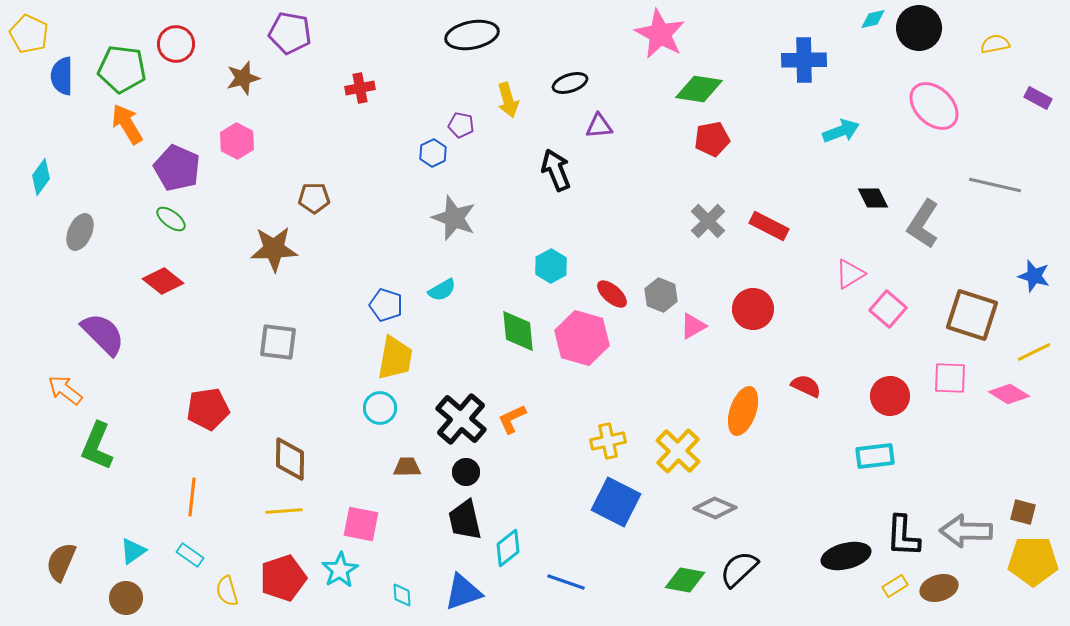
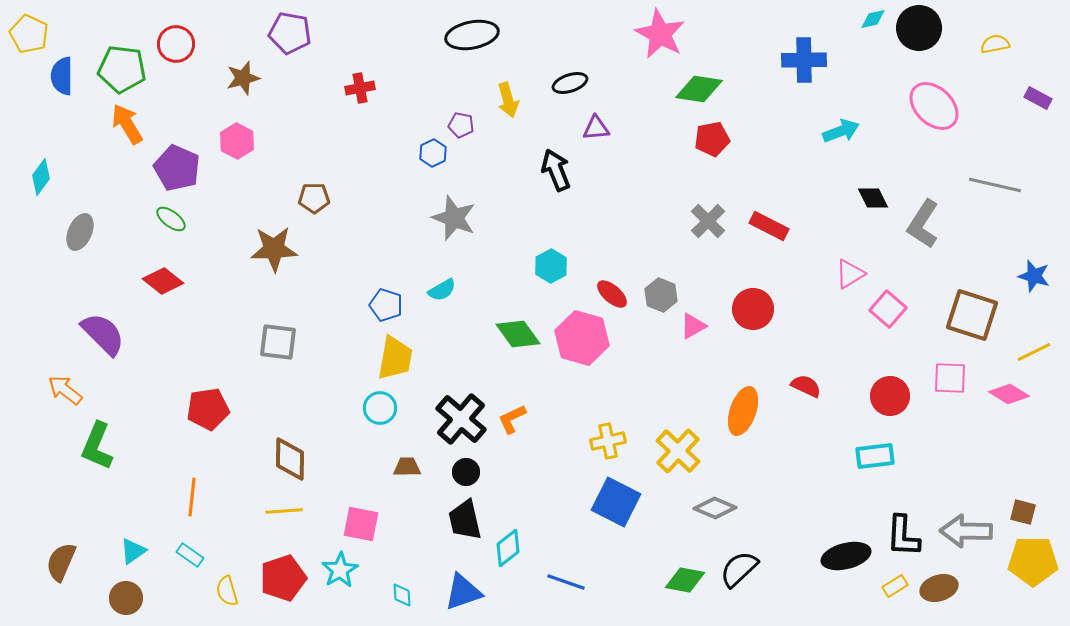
purple triangle at (599, 126): moved 3 px left, 2 px down
green diamond at (518, 331): moved 3 px down; rotated 30 degrees counterclockwise
